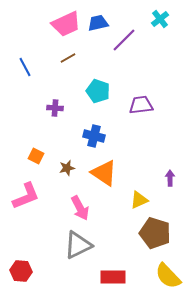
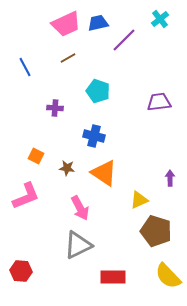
purple trapezoid: moved 18 px right, 3 px up
brown star: rotated 21 degrees clockwise
brown pentagon: moved 1 px right, 2 px up
